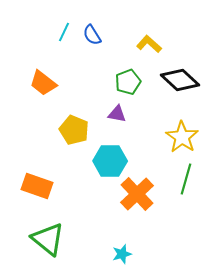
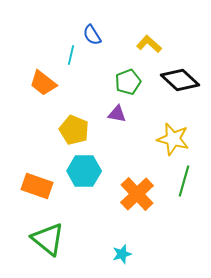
cyan line: moved 7 px right, 23 px down; rotated 12 degrees counterclockwise
yellow star: moved 9 px left, 2 px down; rotated 20 degrees counterclockwise
cyan hexagon: moved 26 px left, 10 px down
green line: moved 2 px left, 2 px down
